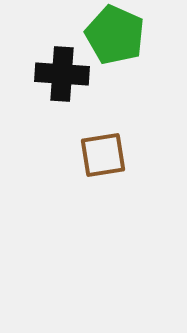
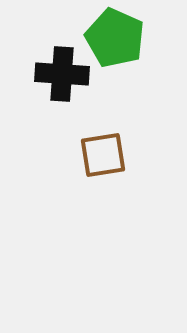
green pentagon: moved 3 px down
